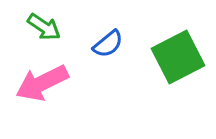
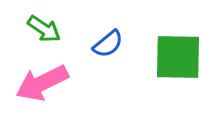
green arrow: moved 2 px down
green square: rotated 28 degrees clockwise
